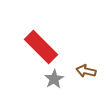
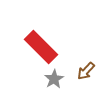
brown arrow: rotated 60 degrees counterclockwise
